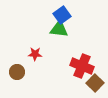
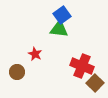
red star: rotated 24 degrees clockwise
